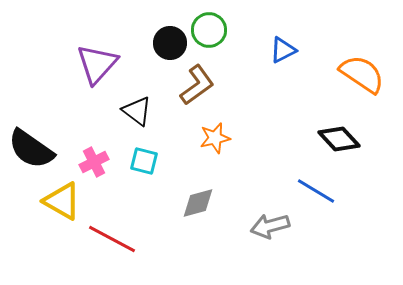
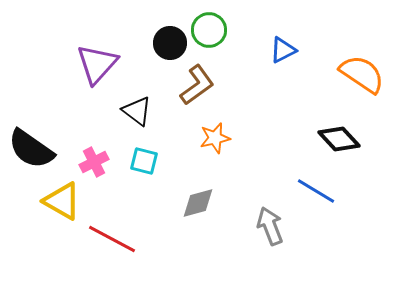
gray arrow: rotated 84 degrees clockwise
